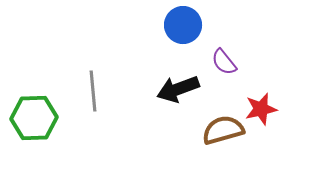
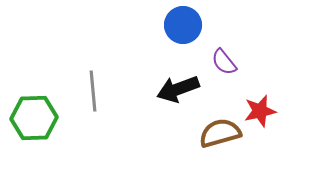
red star: moved 1 px left, 2 px down
brown semicircle: moved 3 px left, 3 px down
